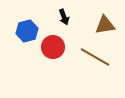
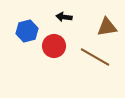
black arrow: rotated 119 degrees clockwise
brown triangle: moved 2 px right, 2 px down
red circle: moved 1 px right, 1 px up
